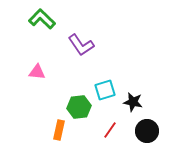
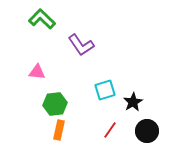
black star: rotated 30 degrees clockwise
green hexagon: moved 24 px left, 3 px up
